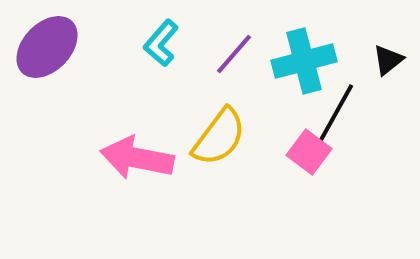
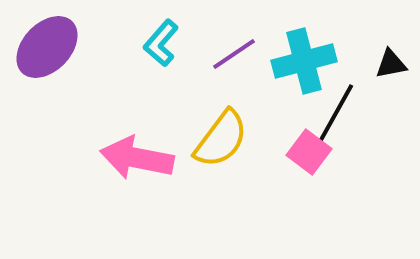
purple line: rotated 15 degrees clockwise
black triangle: moved 3 px right, 4 px down; rotated 28 degrees clockwise
yellow semicircle: moved 2 px right, 2 px down
